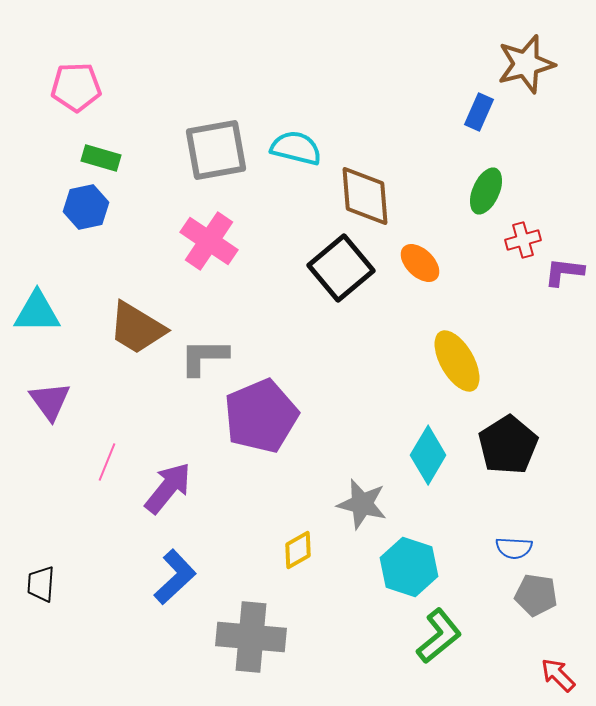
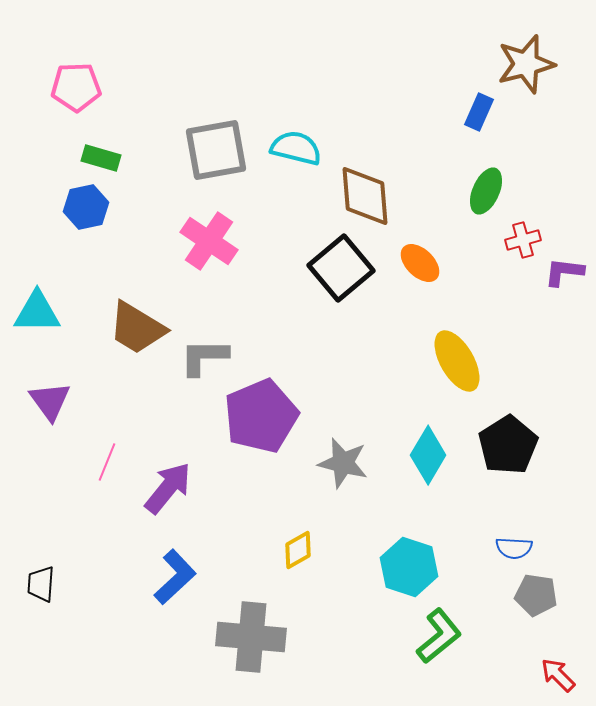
gray star: moved 19 px left, 41 px up
